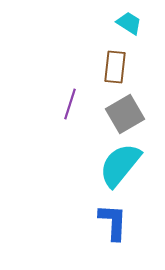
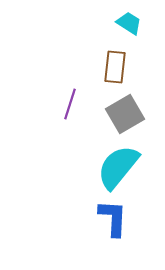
cyan semicircle: moved 2 px left, 2 px down
blue L-shape: moved 4 px up
